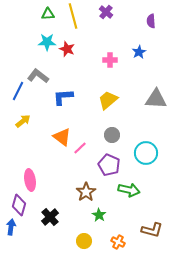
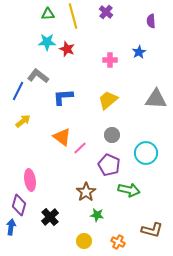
green star: moved 2 px left; rotated 24 degrees counterclockwise
